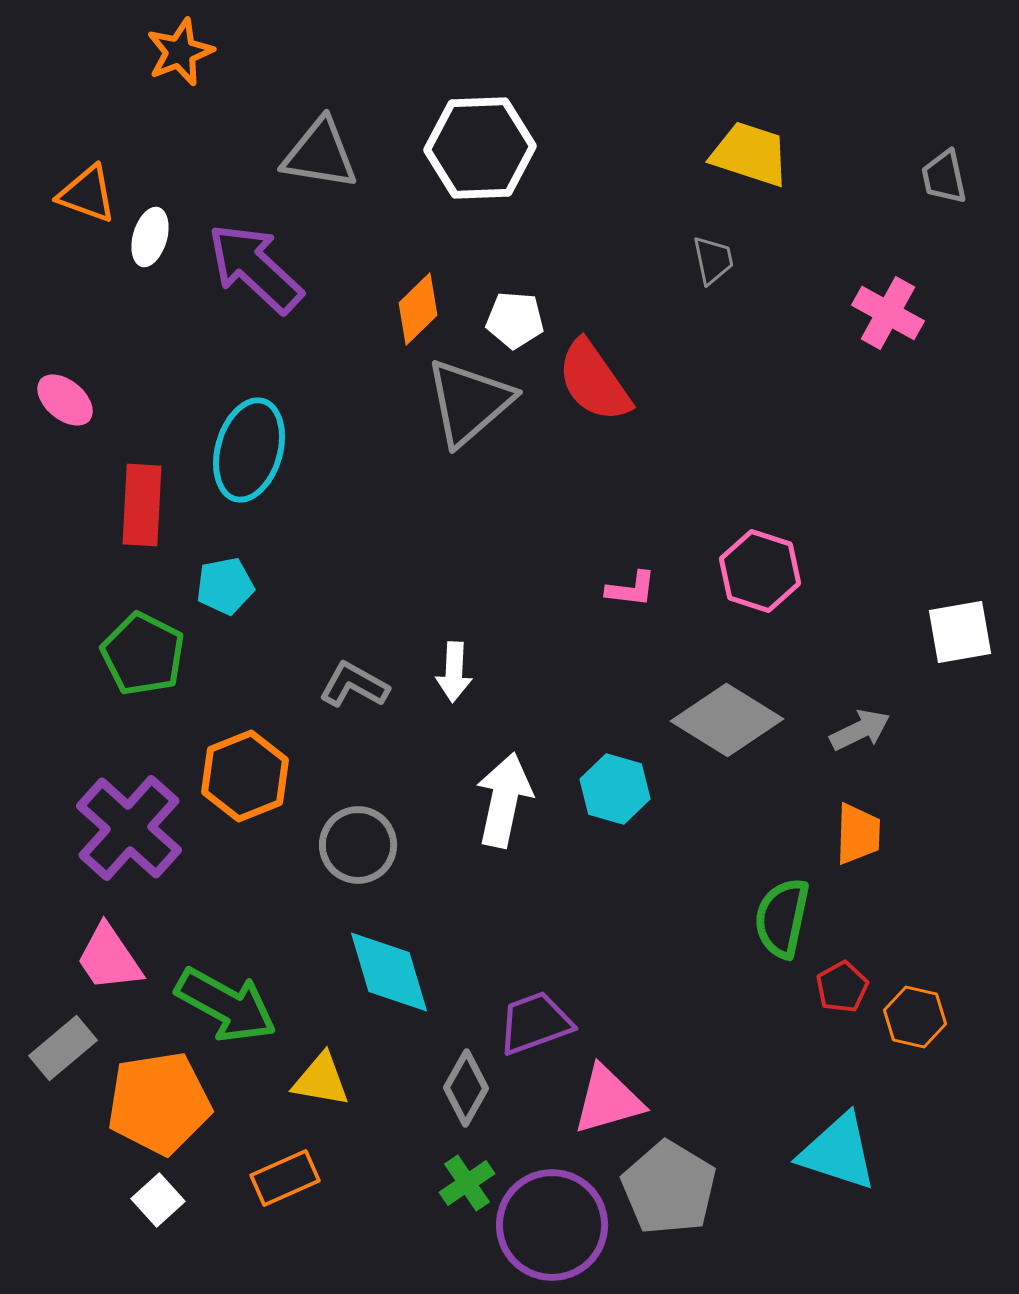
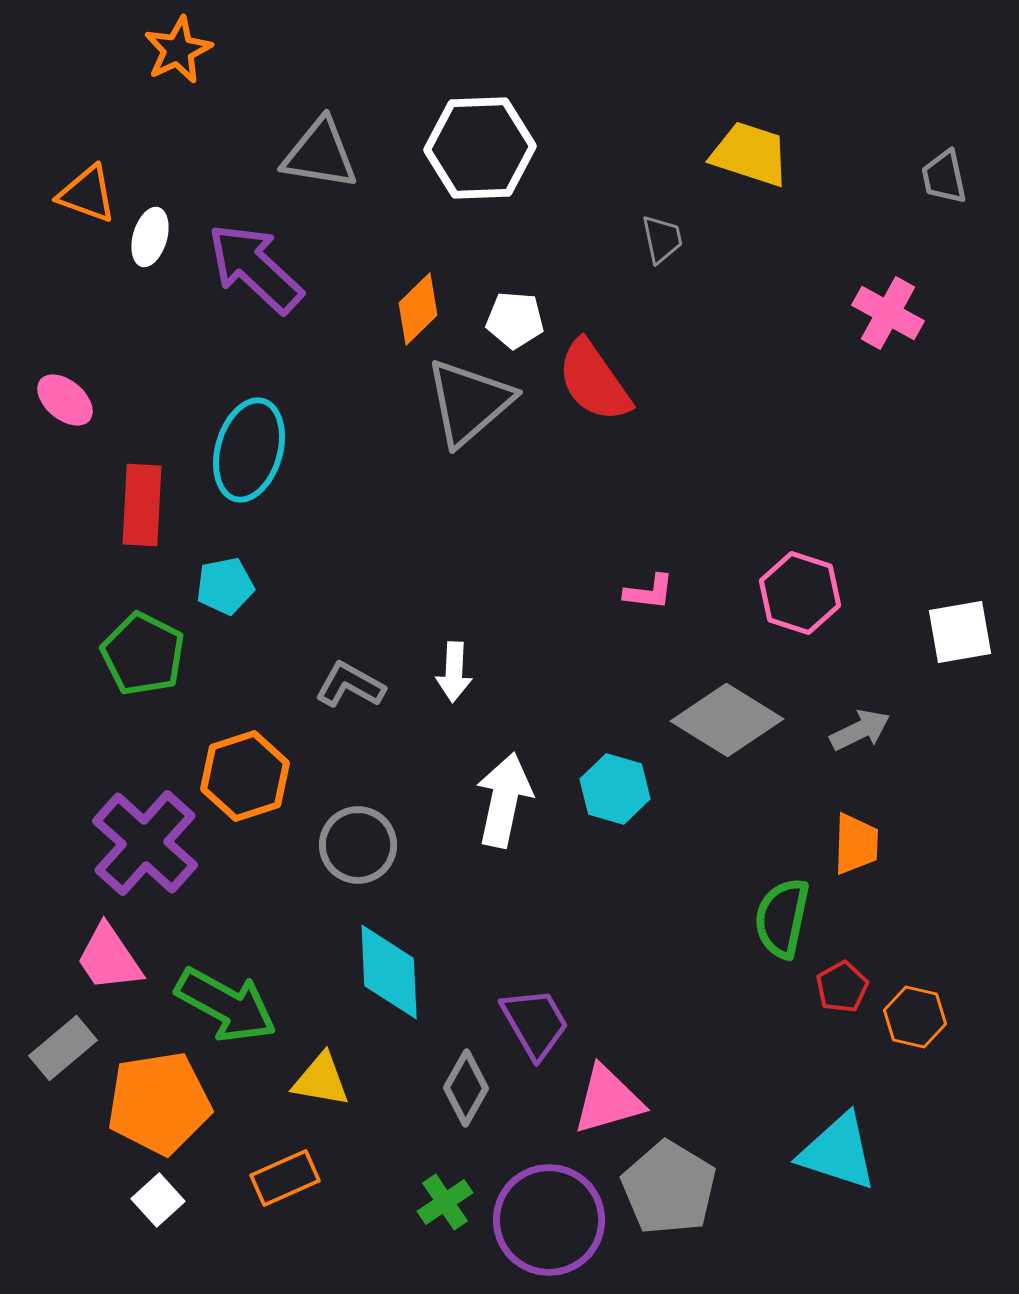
orange star at (180, 52): moved 2 px left, 2 px up; rotated 4 degrees counterclockwise
gray trapezoid at (713, 260): moved 51 px left, 21 px up
pink hexagon at (760, 571): moved 40 px right, 22 px down
pink L-shape at (631, 589): moved 18 px right, 3 px down
gray L-shape at (354, 685): moved 4 px left
orange hexagon at (245, 776): rotated 4 degrees clockwise
purple cross at (129, 828): moved 16 px right, 15 px down
orange trapezoid at (858, 834): moved 2 px left, 10 px down
cyan diamond at (389, 972): rotated 14 degrees clockwise
purple trapezoid at (535, 1023): rotated 80 degrees clockwise
green cross at (467, 1183): moved 22 px left, 19 px down
purple circle at (552, 1225): moved 3 px left, 5 px up
